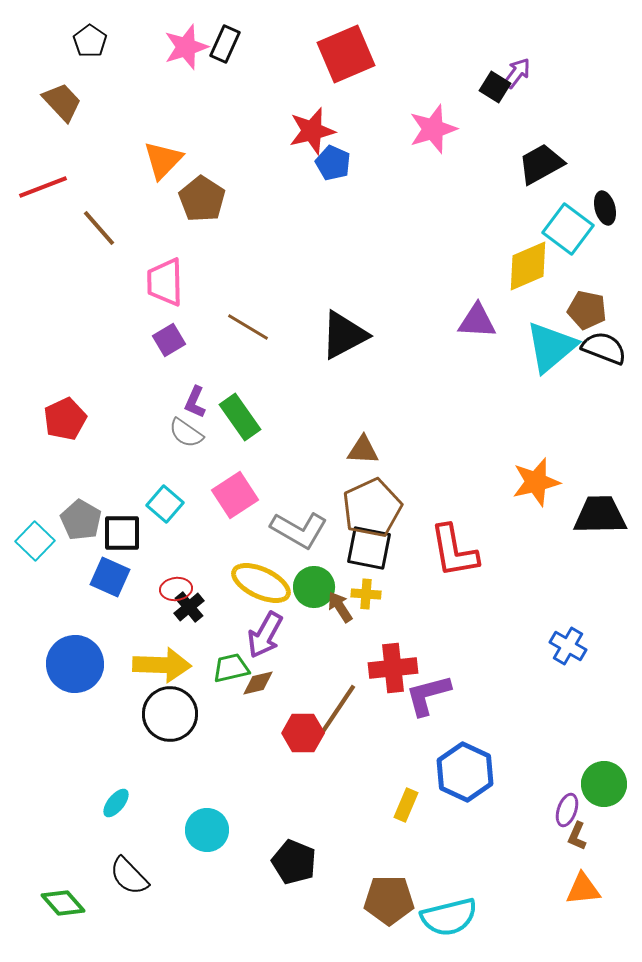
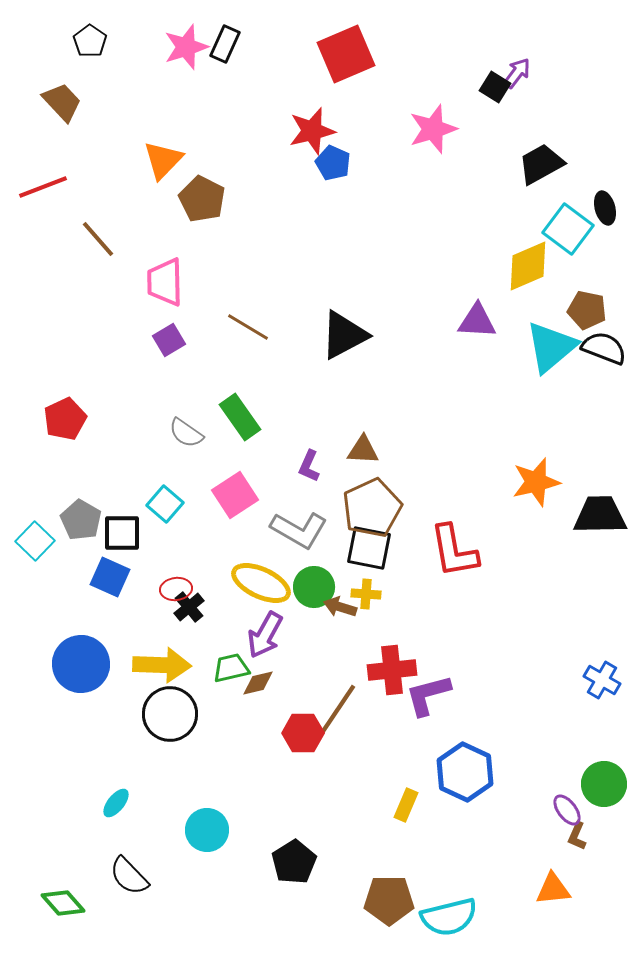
brown pentagon at (202, 199): rotated 6 degrees counterclockwise
brown line at (99, 228): moved 1 px left, 11 px down
purple L-shape at (195, 402): moved 114 px right, 64 px down
brown arrow at (340, 607): rotated 40 degrees counterclockwise
blue cross at (568, 646): moved 34 px right, 34 px down
blue circle at (75, 664): moved 6 px right
red cross at (393, 668): moved 1 px left, 2 px down
purple ellipse at (567, 810): rotated 56 degrees counterclockwise
black pentagon at (294, 862): rotated 18 degrees clockwise
orange triangle at (583, 889): moved 30 px left
